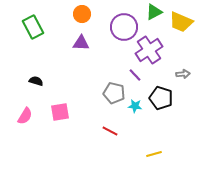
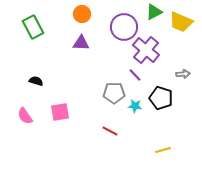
purple cross: moved 3 px left; rotated 16 degrees counterclockwise
gray pentagon: rotated 15 degrees counterclockwise
pink semicircle: rotated 114 degrees clockwise
yellow line: moved 9 px right, 4 px up
